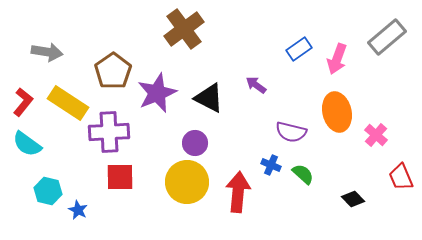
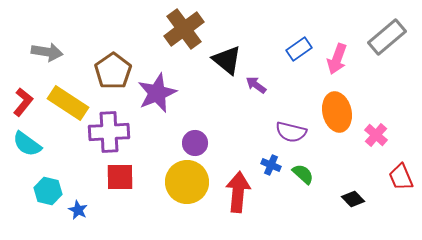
black triangle: moved 18 px right, 38 px up; rotated 12 degrees clockwise
